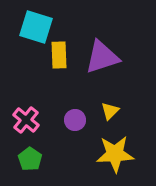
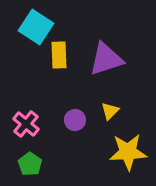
cyan square: rotated 16 degrees clockwise
purple triangle: moved 4 px right, 2 px down
pink cross: moved 4 px down
yellow star: moved 13 px right, 2 px up
green pentagon: moved 5 px down
